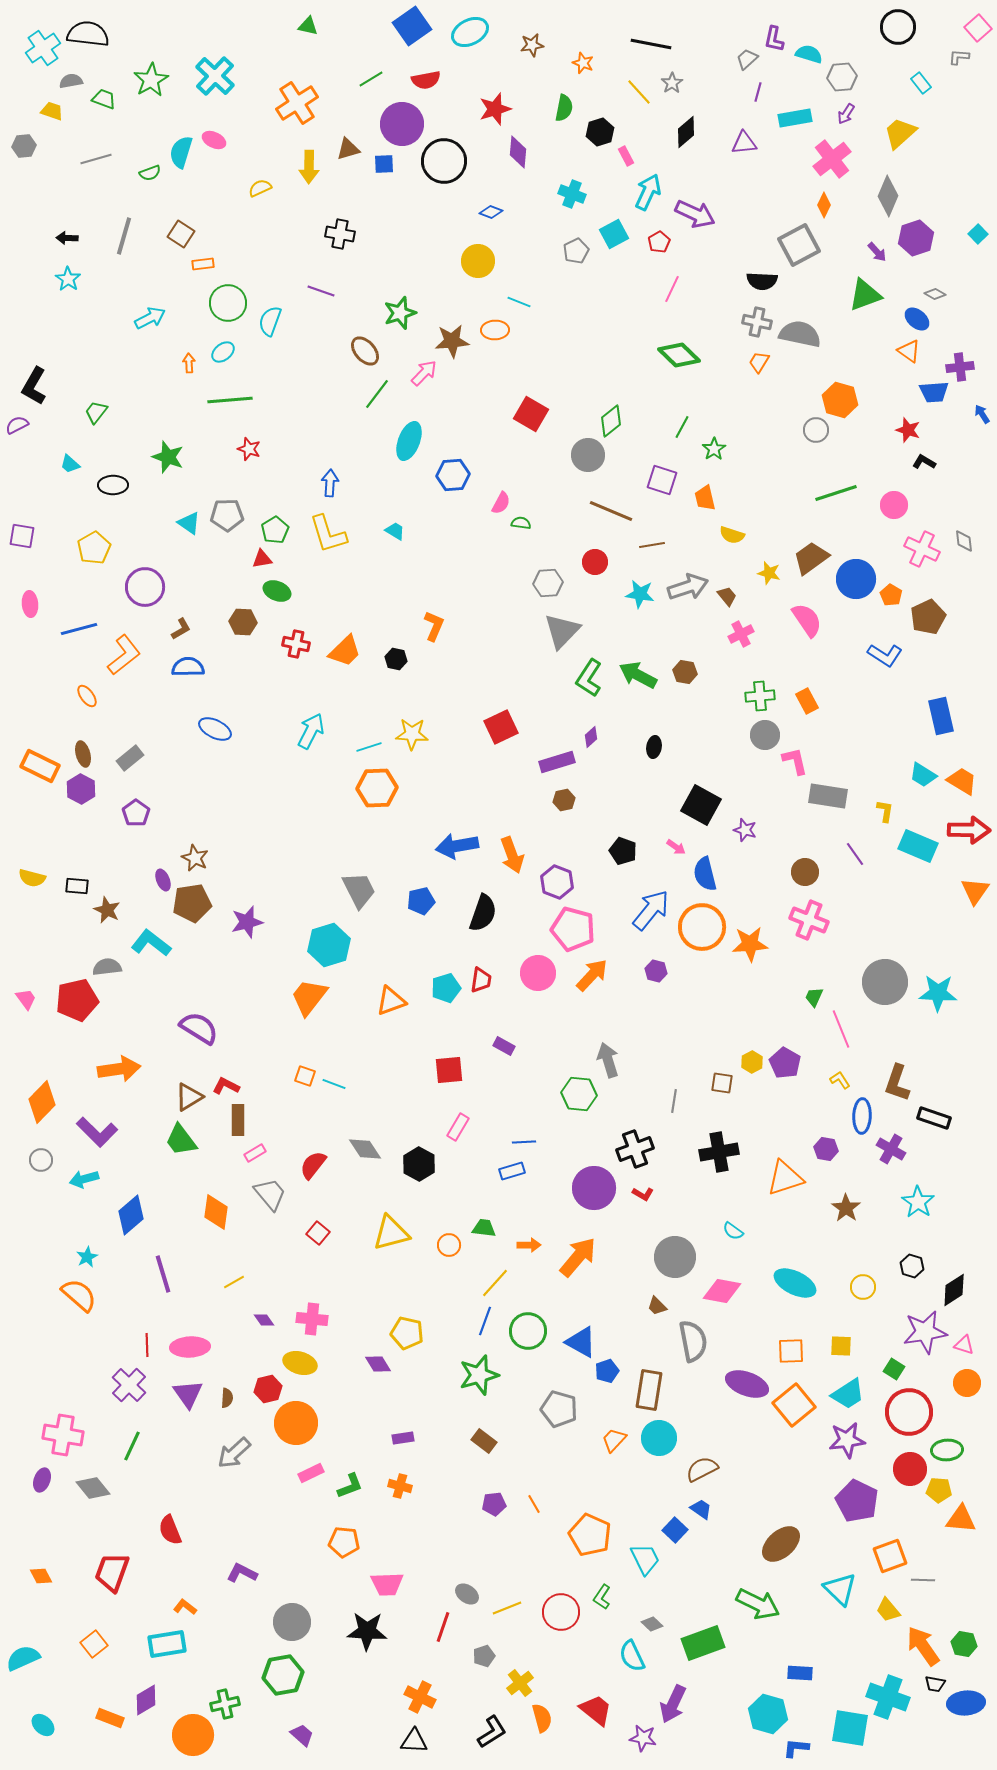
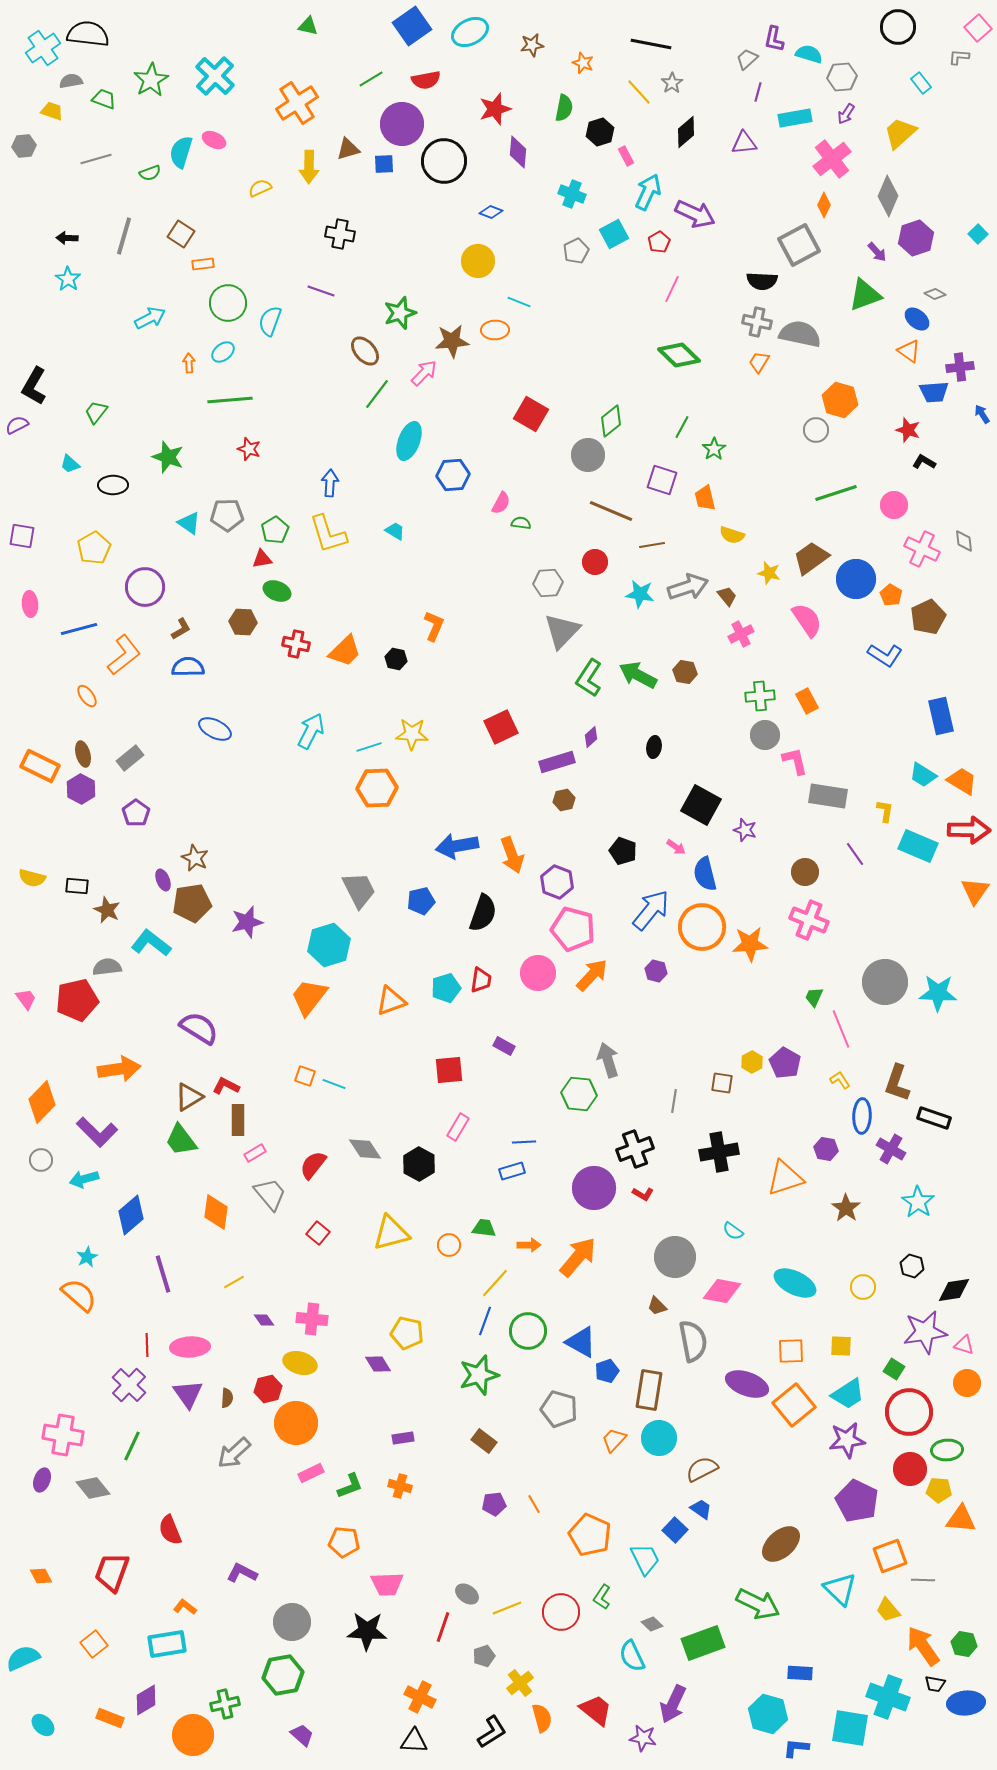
black diamond at (954, 1290): rotated 24 degrees clockwise
